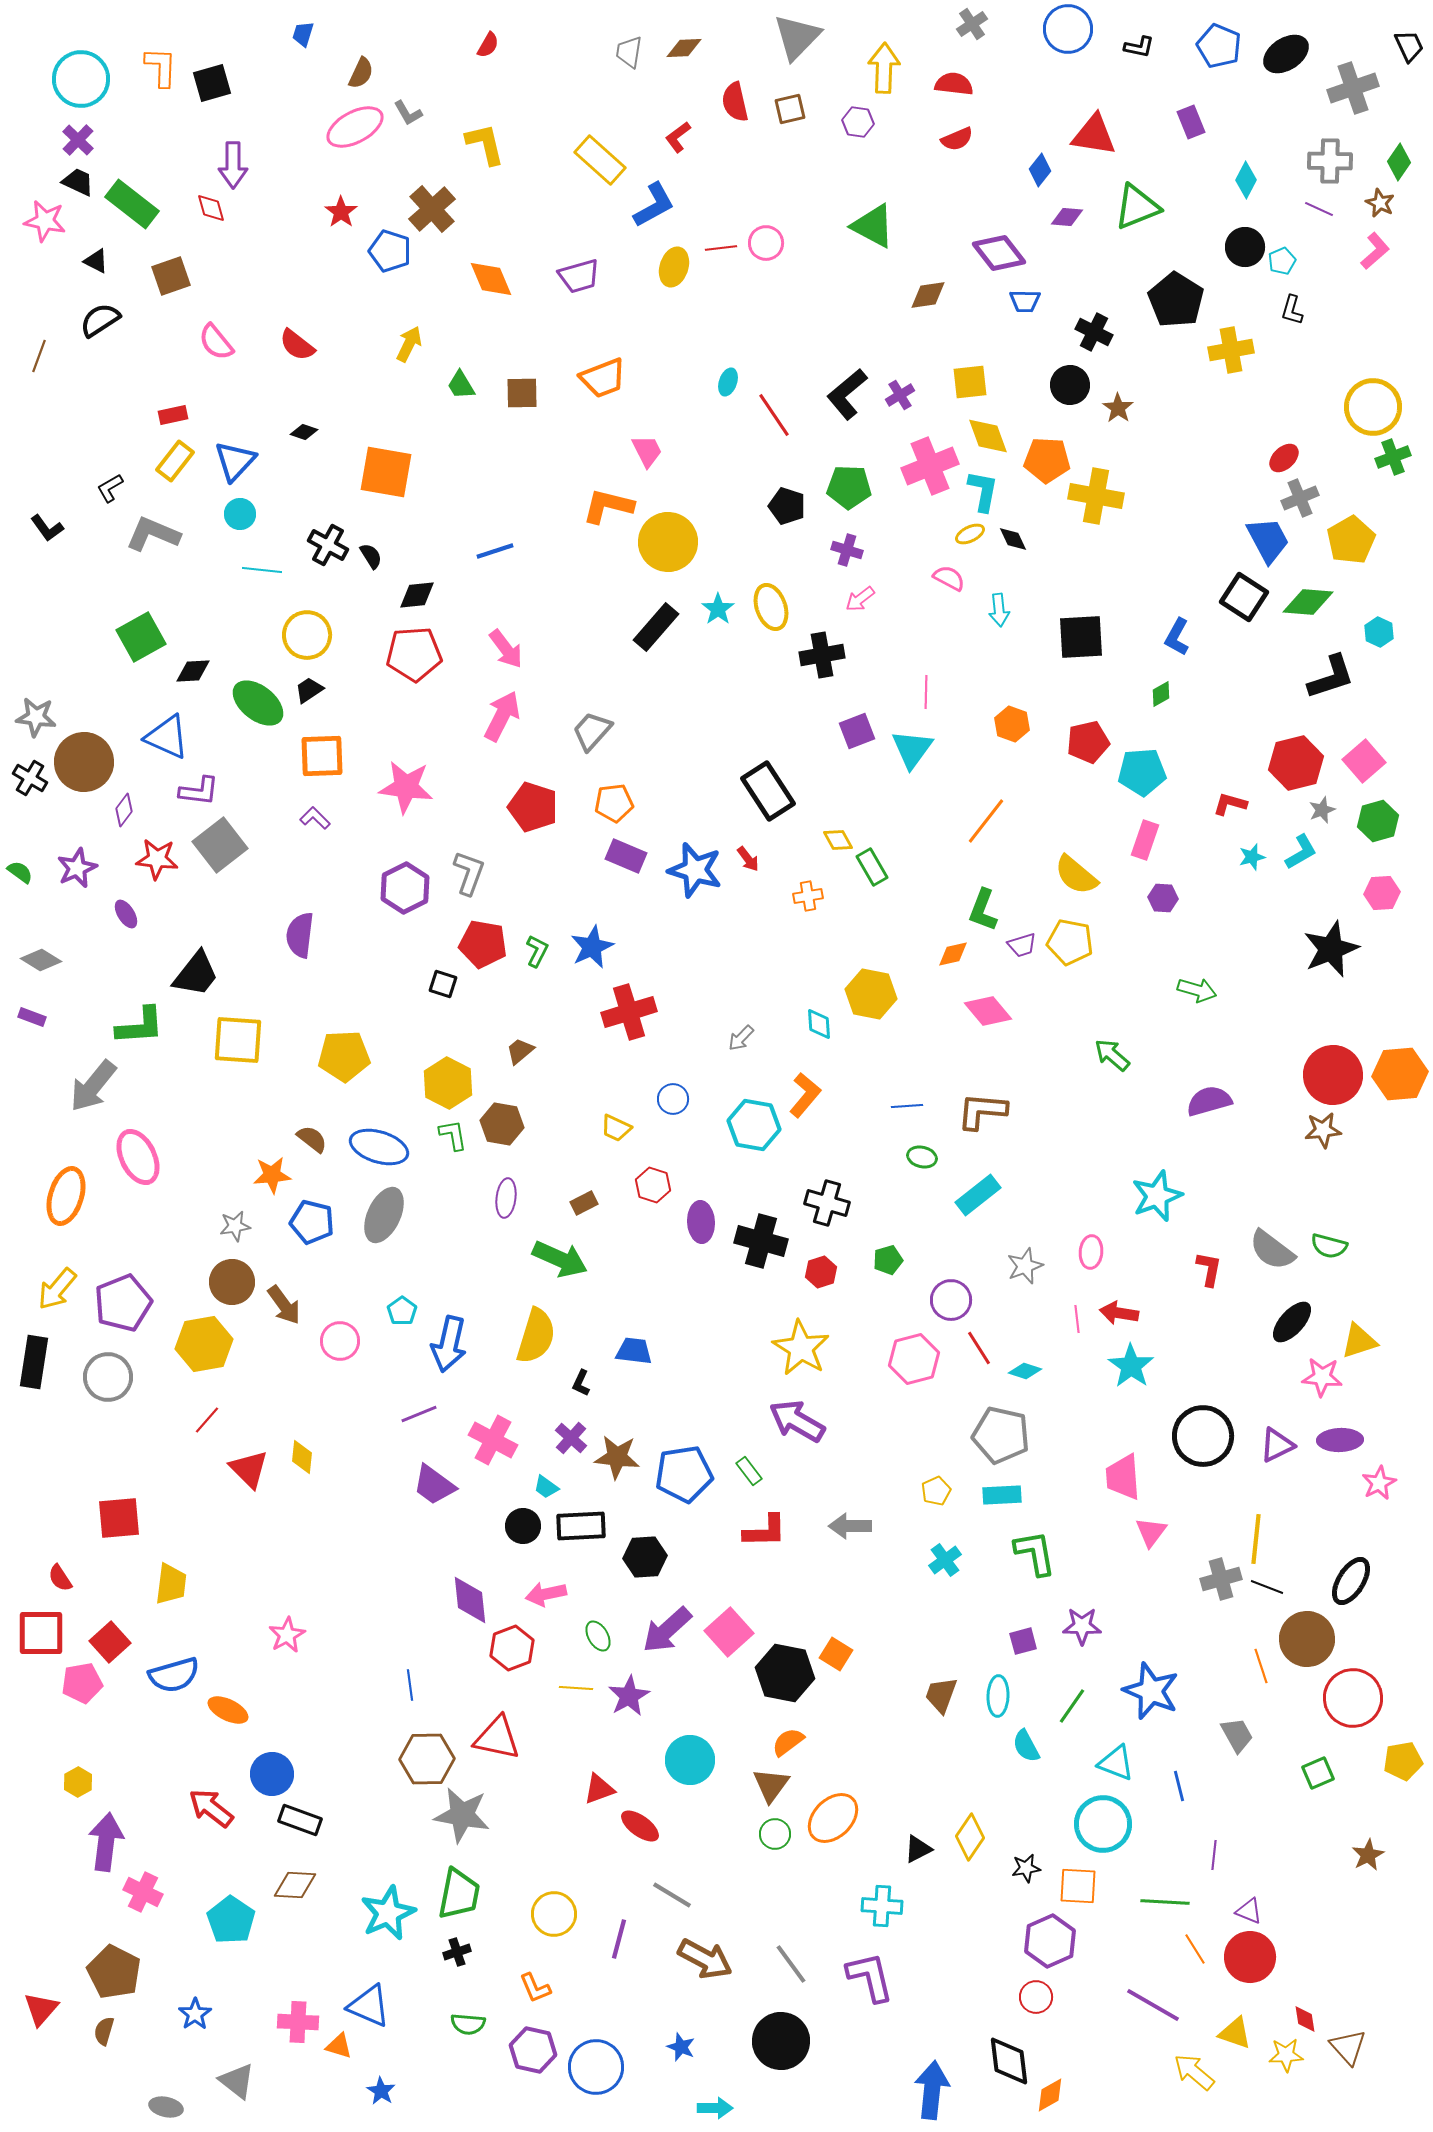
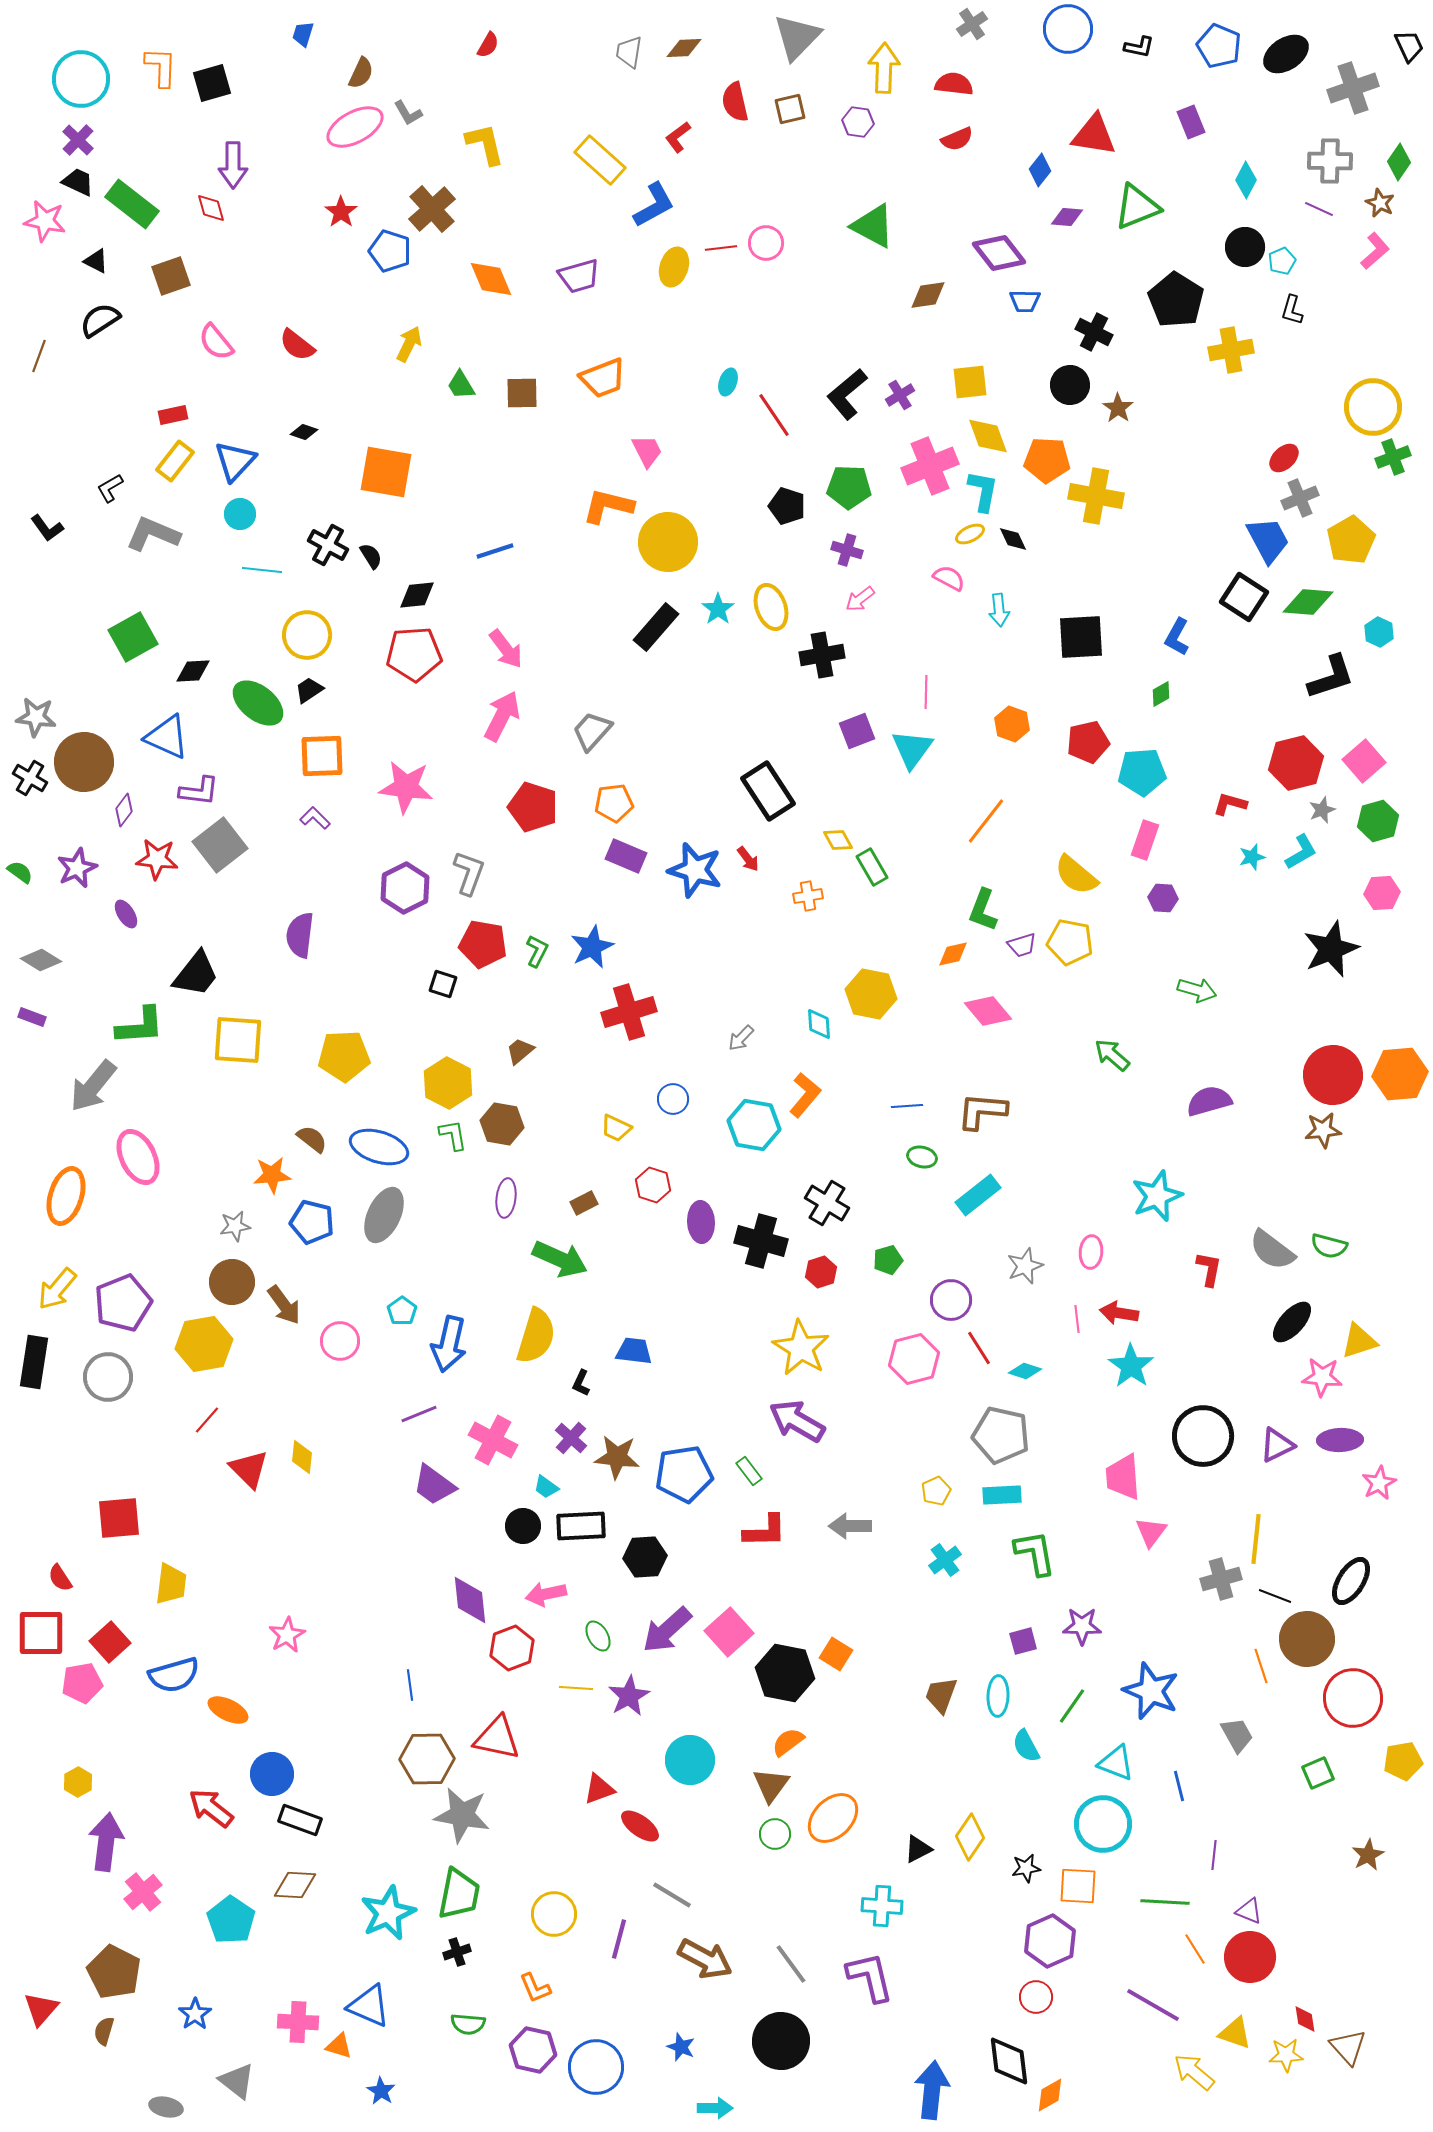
green square at (141, 637): moved 8 px left
black cross at (827, 1203): rotated 15 degrees clockwise
black line at (1267, 1587): moved 8 px right, 9 px down
pink cross at (143, 1892): rotated 24 degrees clockwise
